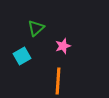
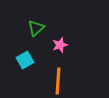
pink star: moved 3 px left, 1 px up
cyan square: moved 3 px right, 4 px down
